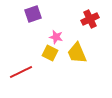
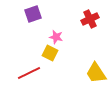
yellow trapezoid: moved 19 px right, 20 px down; rotated 10 degrees counterclockwise
red line: moved 8 px right, 1 px down
